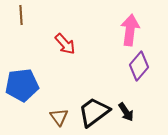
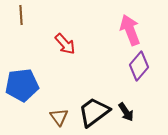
pink arrow: rotated 28 degrees counterclockwise
